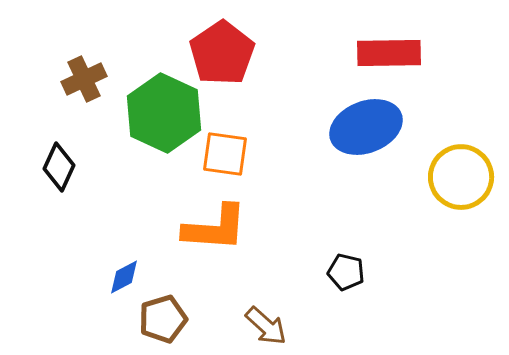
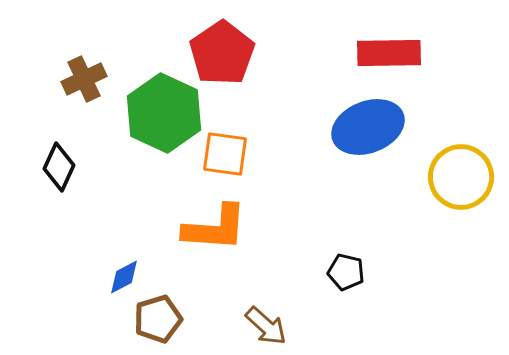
blue ellipse: moved 2 px right
brown pentagon: moved 5 px left
